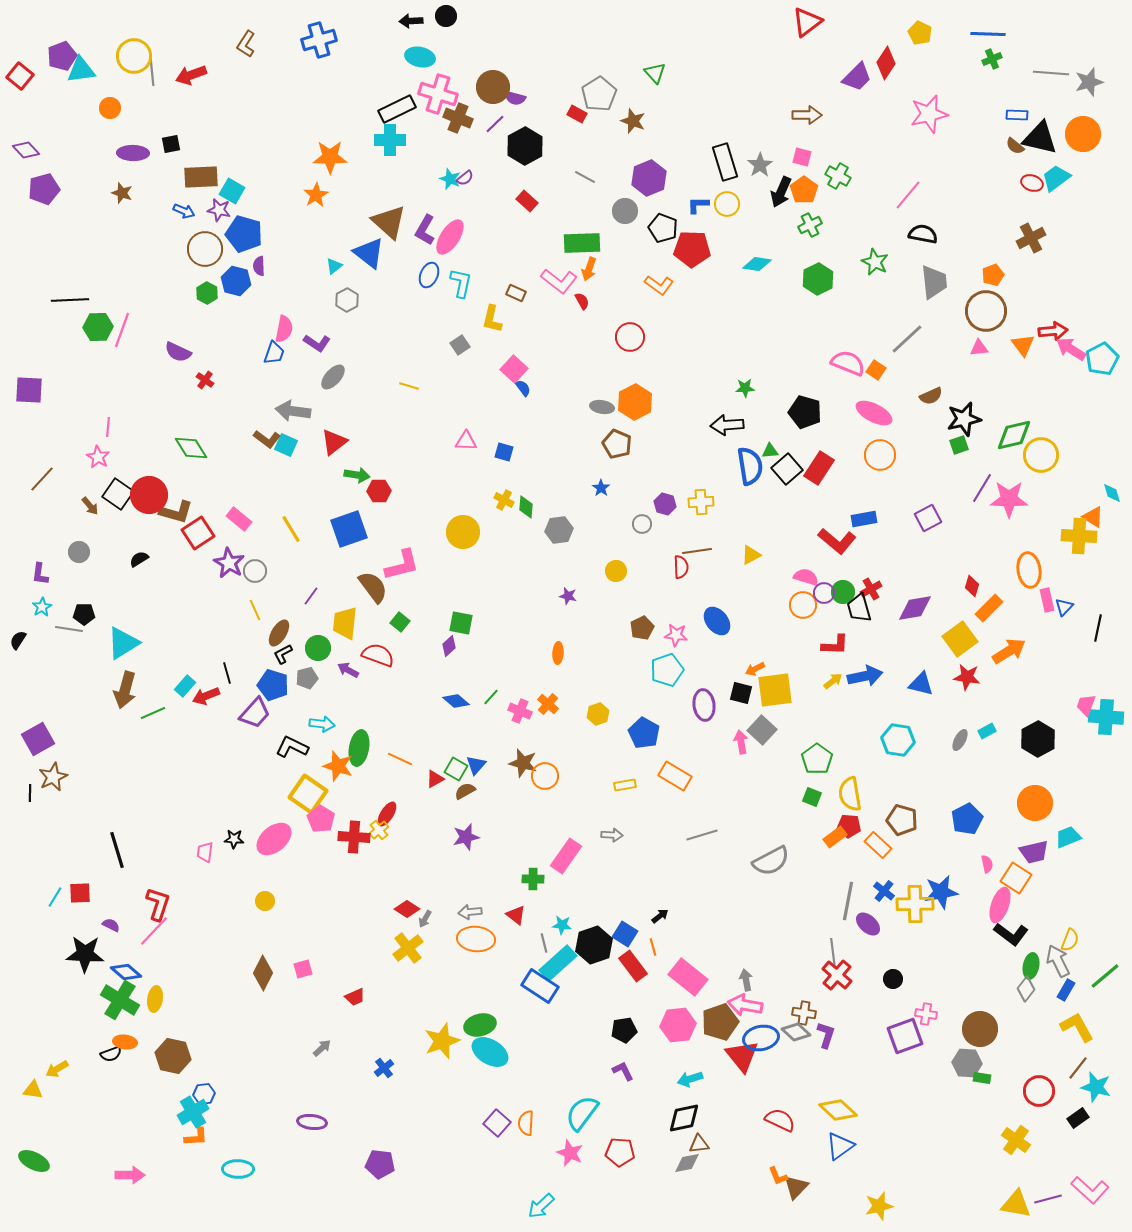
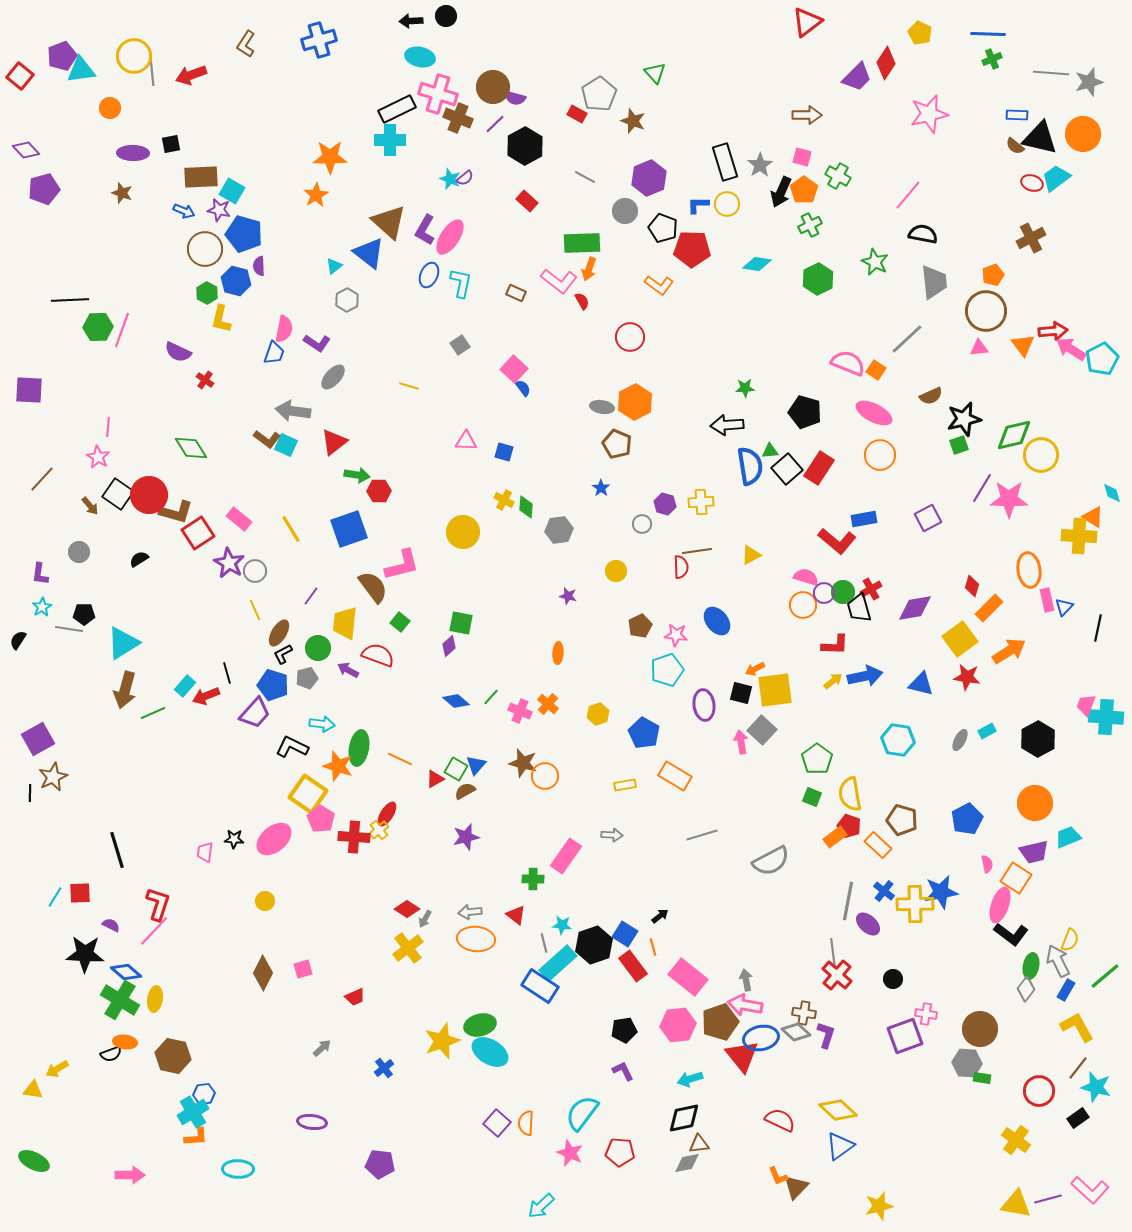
yellow L-shape at (492, 319): moved 271 px left
brown pentagon at (642, 628): moved 2 px left, 2 px up
red pentagon at (849, 826): rotated 15 degrees clockwise
